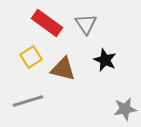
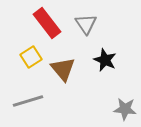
red rectangle: rotated 16 degrees clockwise
brown triangle: rotated 36 degrees clockwise
gray star: rotated 15 degrees clockwise
